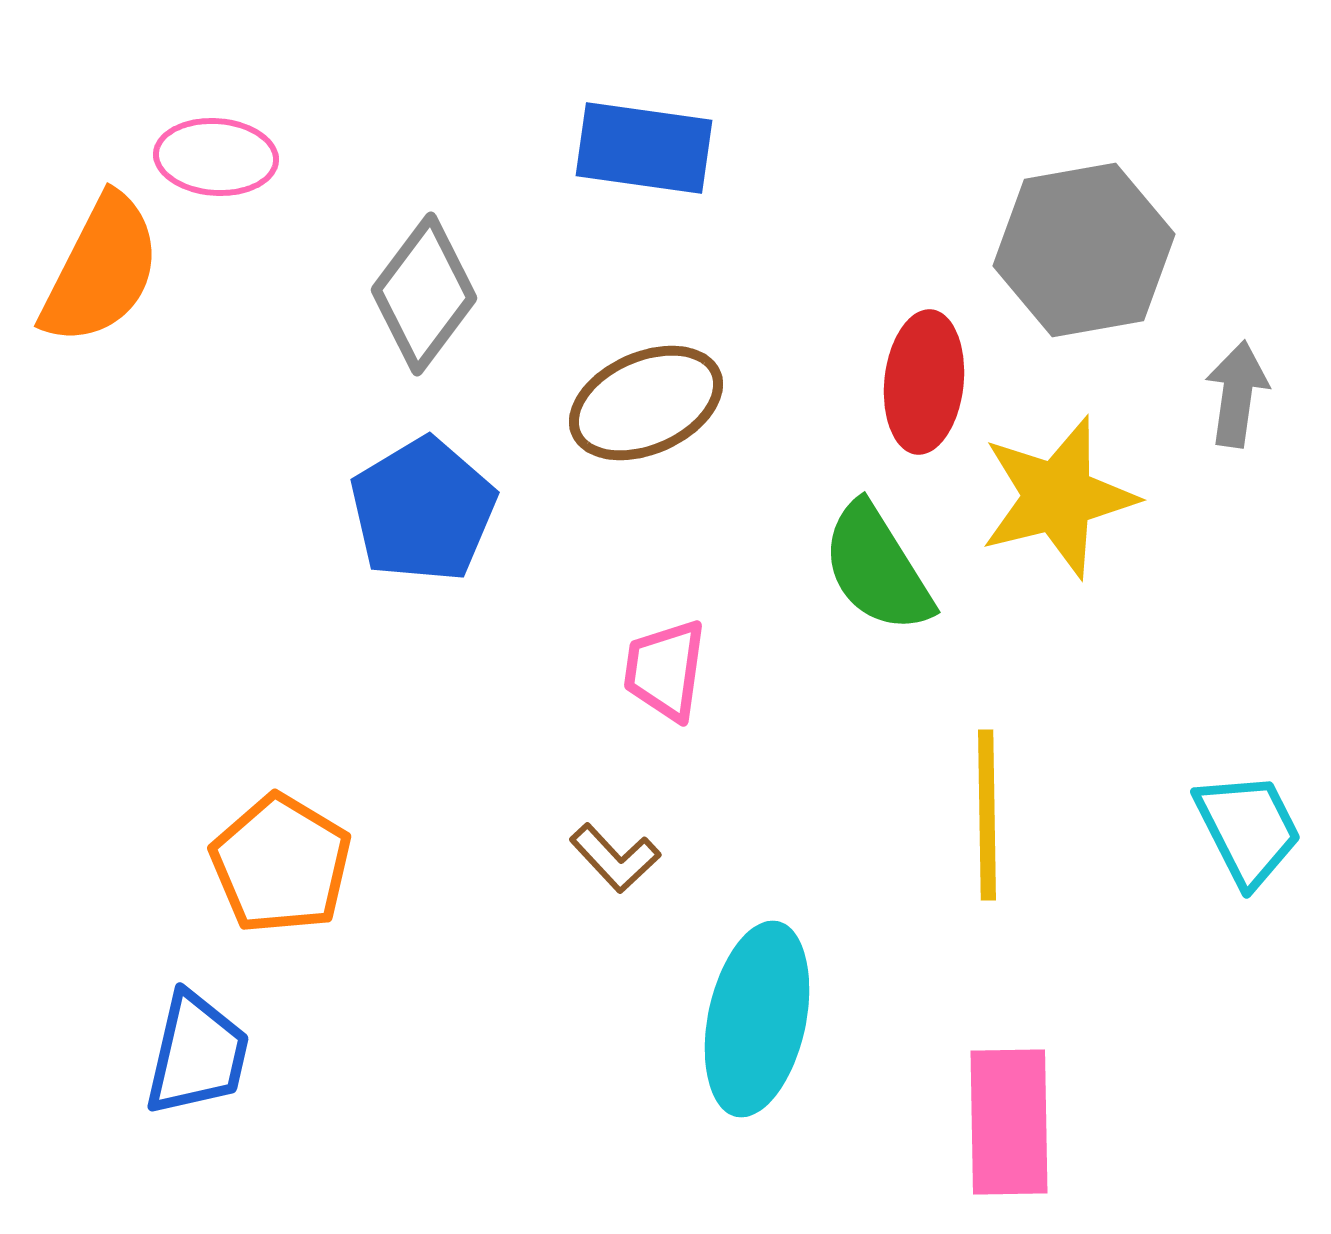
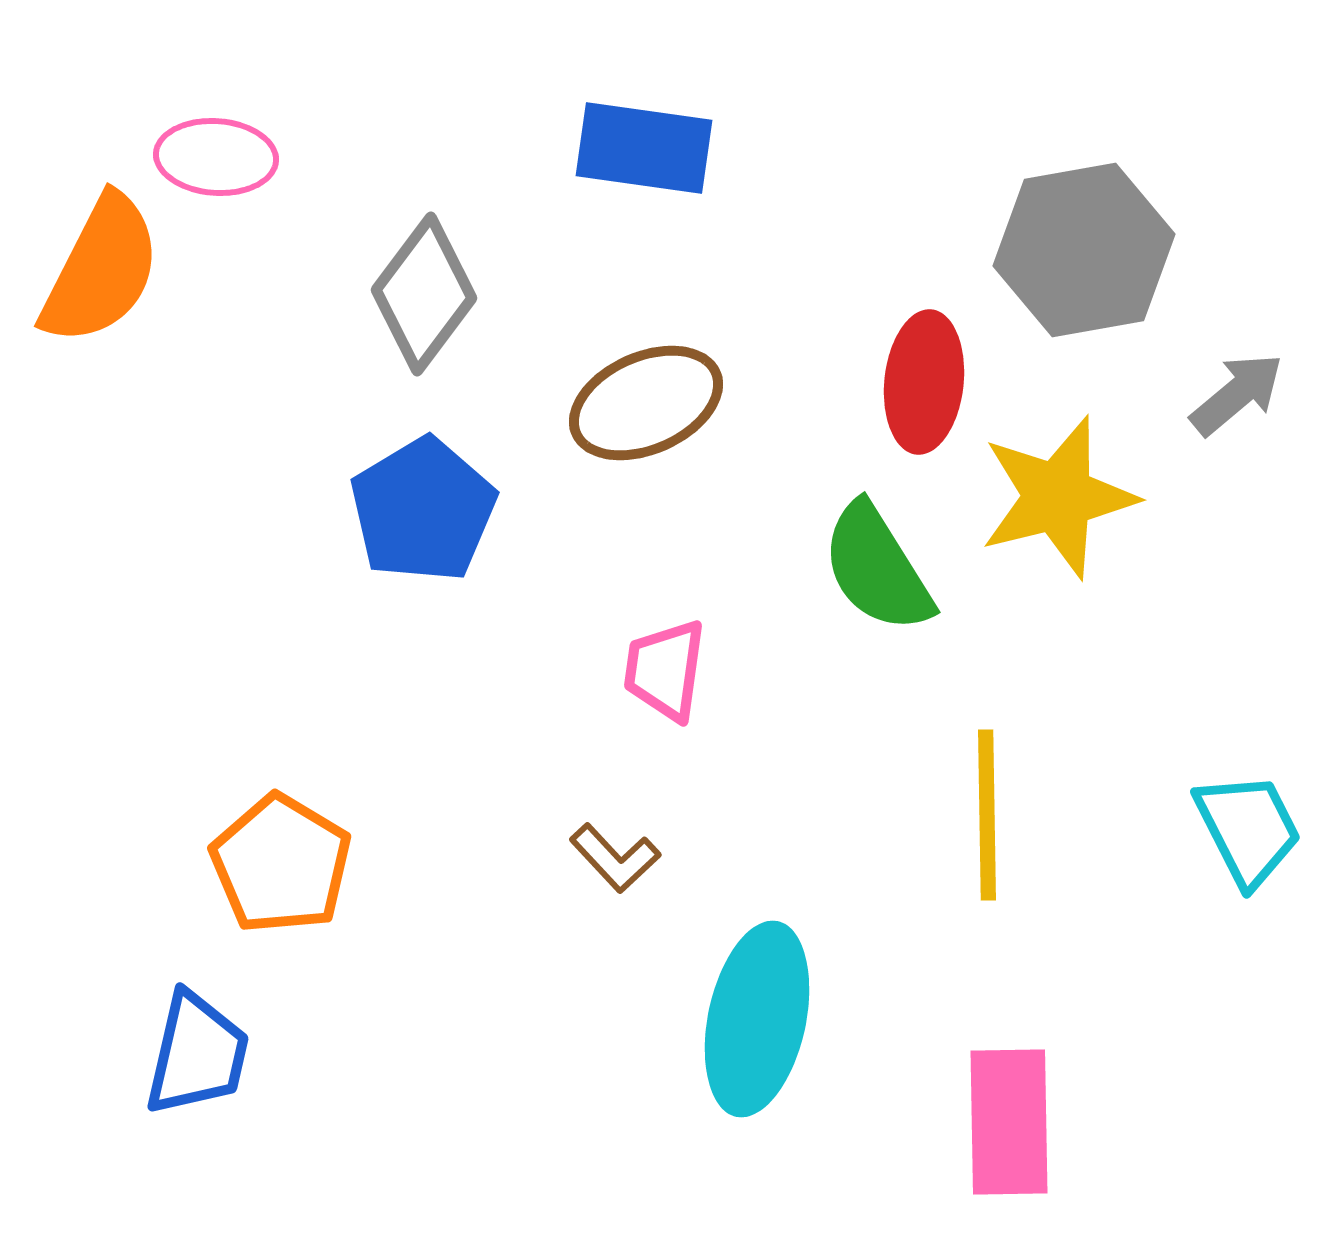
gray arrow: rotated 42 degrees clockwise
